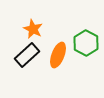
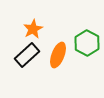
orange star: rotated 18 degrees clockwise
green hexagon: moved 1 px right
